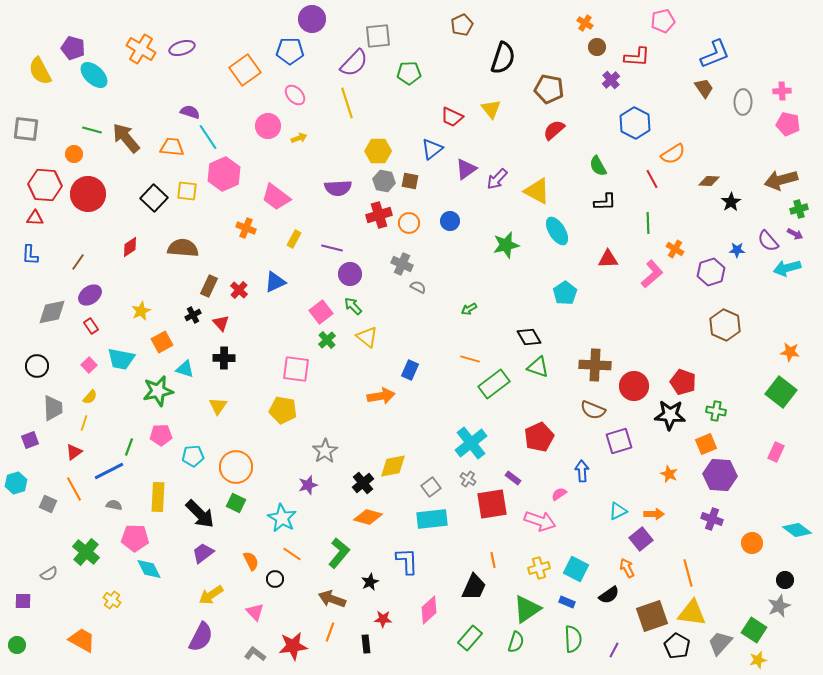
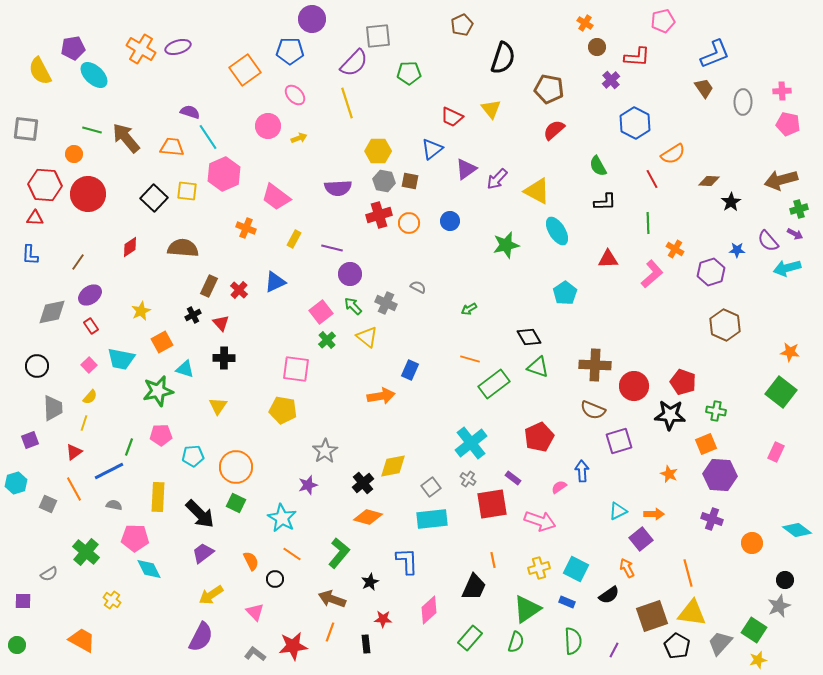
purple pentagon at (73, 48): rotated 25 degrees counterclockwise
purple ellipse at (182, 48): moved 4 px left, 1 px up
gray cross at (402, 264): moved 16 px left, 39 px down
pink semicircle at (559, 494): moved 7 px up
green semicircle at (573, 639): moved 2 px down
